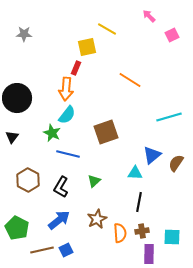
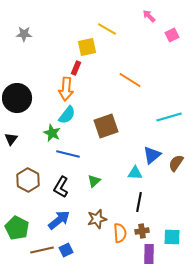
brown square: moved 6 px up
black triangle: moved 1 px left, 2 px down
brown star: rotated 12 degrees clockwise
